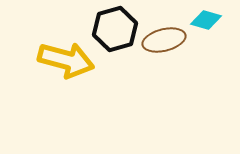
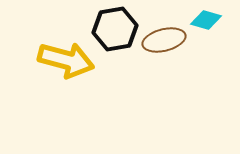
black hexagon: rotated 6 degrees clockwise
